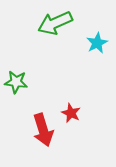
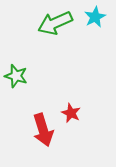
cyan star: moved 2 px left, 26 px up
green star: moved 6 px up; rotated 10 degrees clockwise
